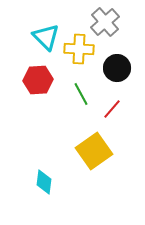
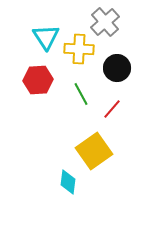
cyan triangle: rotated 12 degrees clockwise
cyan diamond: moved 24 px right
